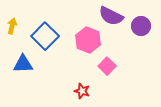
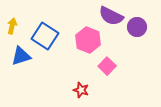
purple circle: moved 4 px left, 1 px down
blue square: rotated 12 degrees counterclockwise
blue triangle: moved 2 px left, 8 px up; rotated 15 degrees counterclockwise
red star: moved 1 px left, 1 px up
